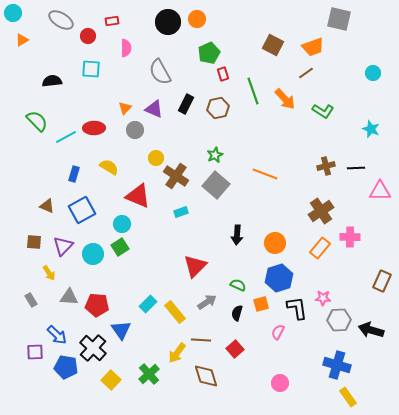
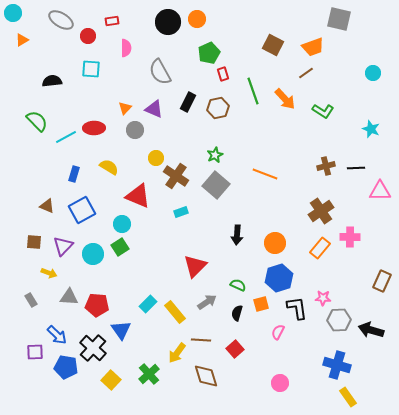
black rectangle at (186, 104): moved 2 px right, 2 px up
yellow arrow at (49, 273): rotated 35 degrees counterclockwise
